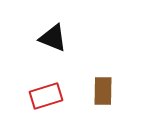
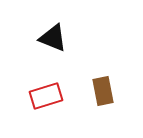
brown rectangle: rotated 12 degrees counterclockwise
